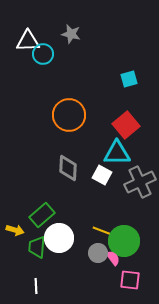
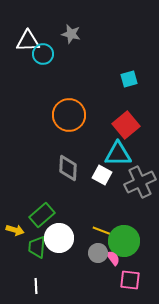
cyan triangle: moved 1 px right, 1 px down
